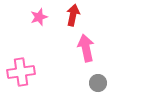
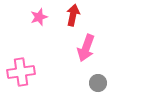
pink arrow: rotated 148 degrees counterclockwise
